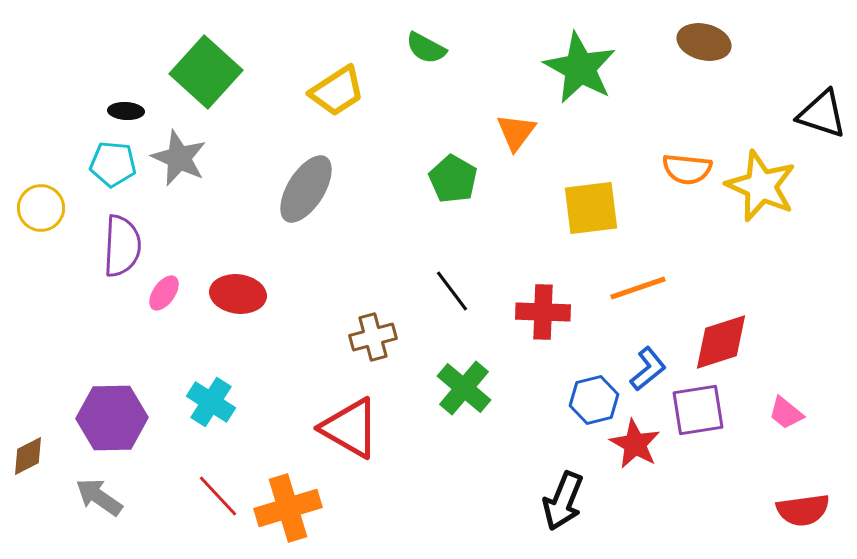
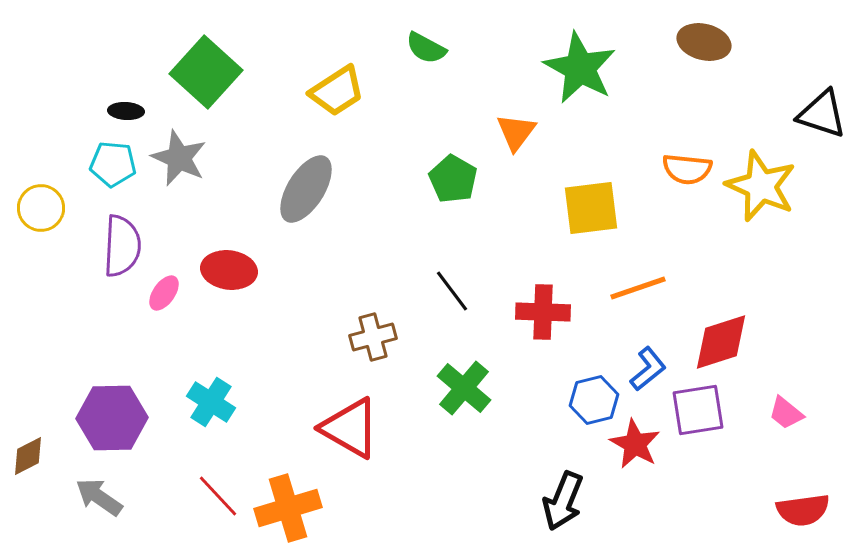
red ellipse: moved 9 px left, 24 px up
